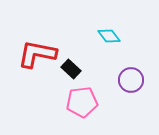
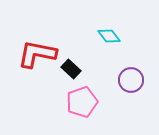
pink pentagon: rotated 12 degrees counterclockwise
